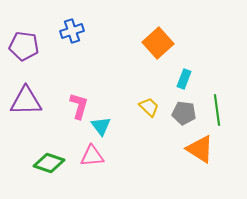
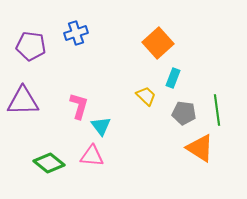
blue cross: moved 4 px right, 2 px down
purple pentagon: moved 7 px right
cyan rectangle: moved 11 px left, 1 px up
purple triangle: moved 3 px left
yellow trapezoid: moved 3 px left, 11 px up
orange triangle: moved 1 px up
pink triangle: rotated 10 degrees clockwise
green diamond: rotated 20 degrees clockwise
